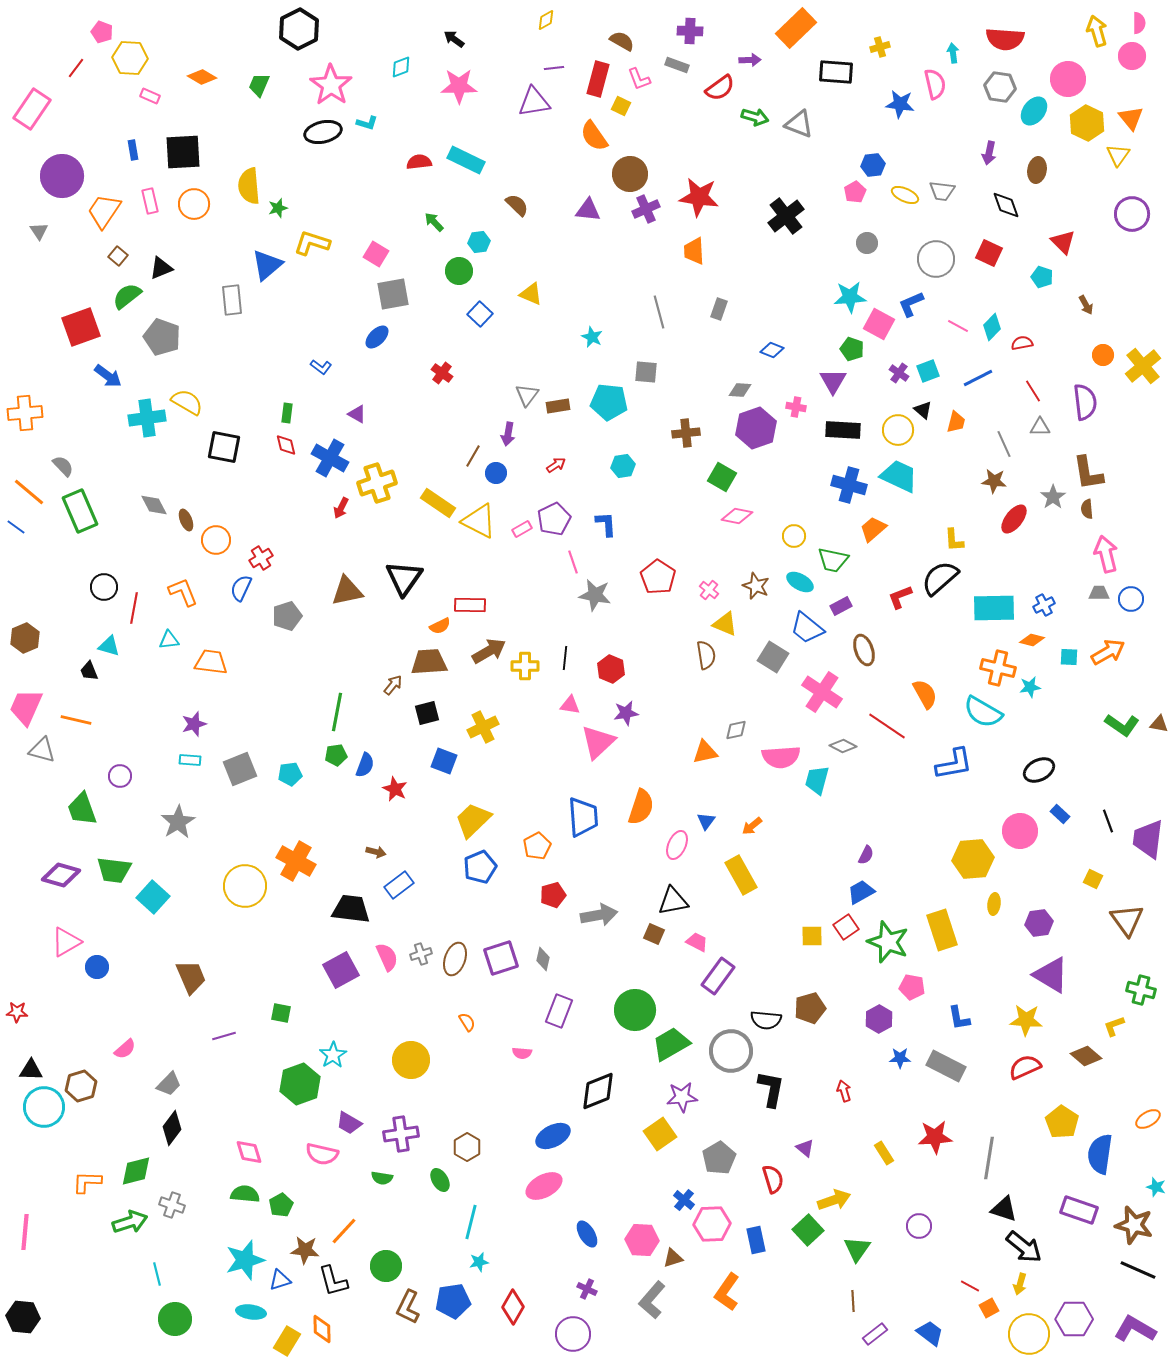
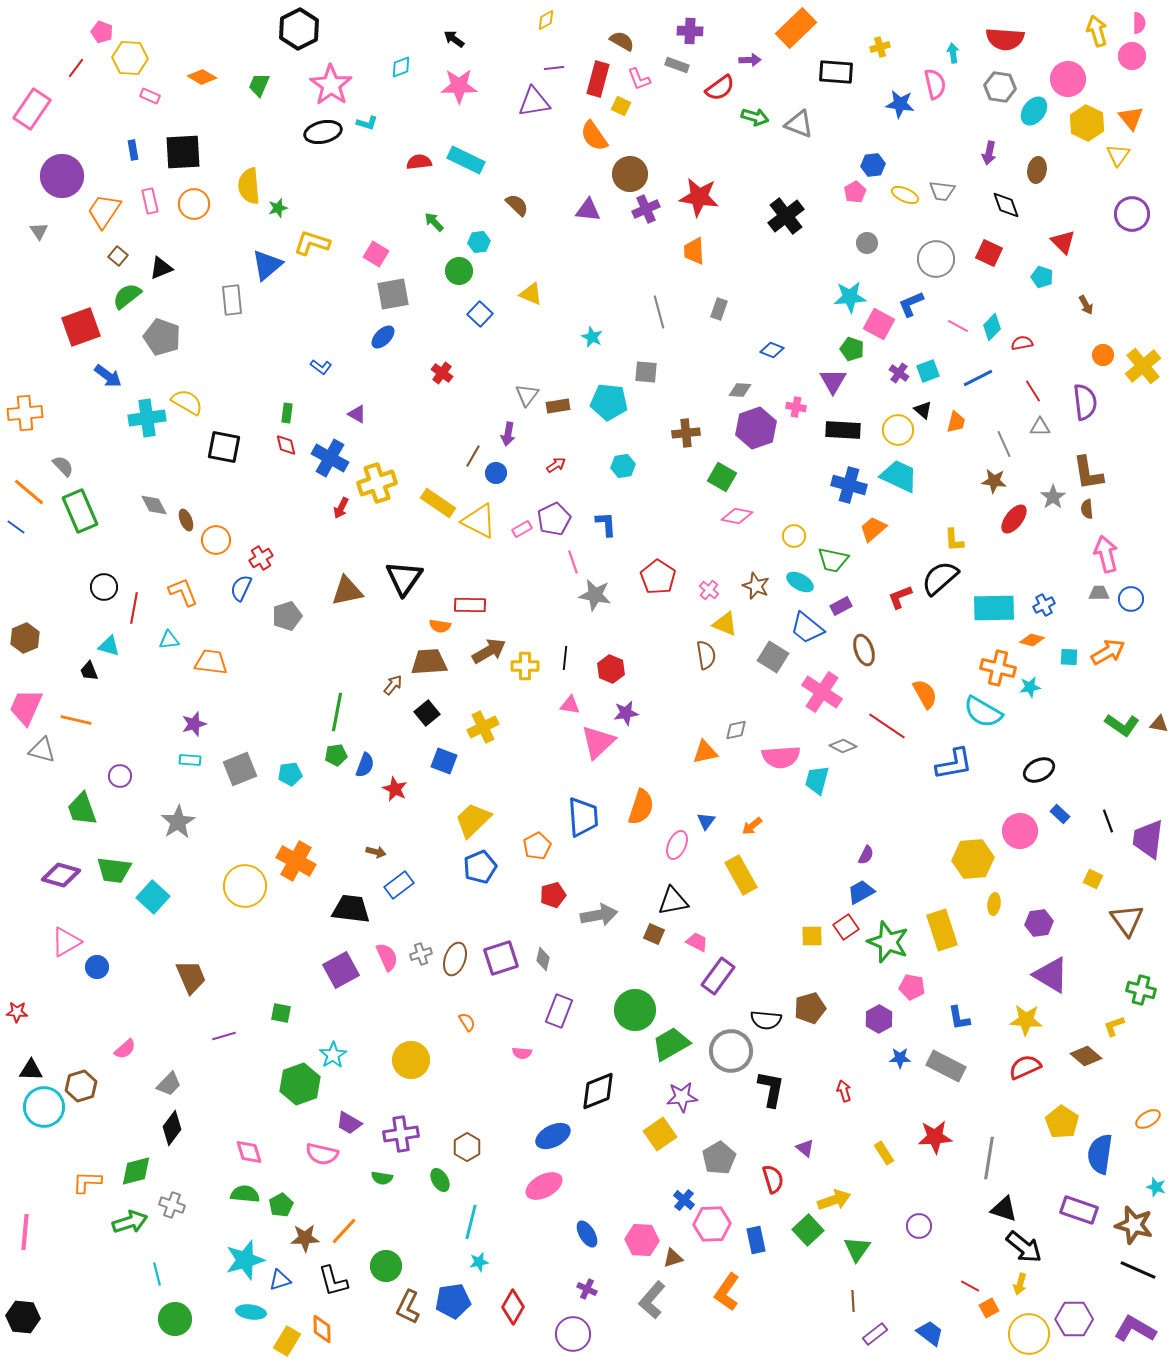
blue ellipse at (377, 337): moved 6 px right
orange semicircle at (440, 626): rotated 35 degrees clockwise
black square at (427, 713): rotated 25 degrees counterclockwise
brown star at (305, 1250): moved 12 px up; rotated 8 degrees counterclockwise
